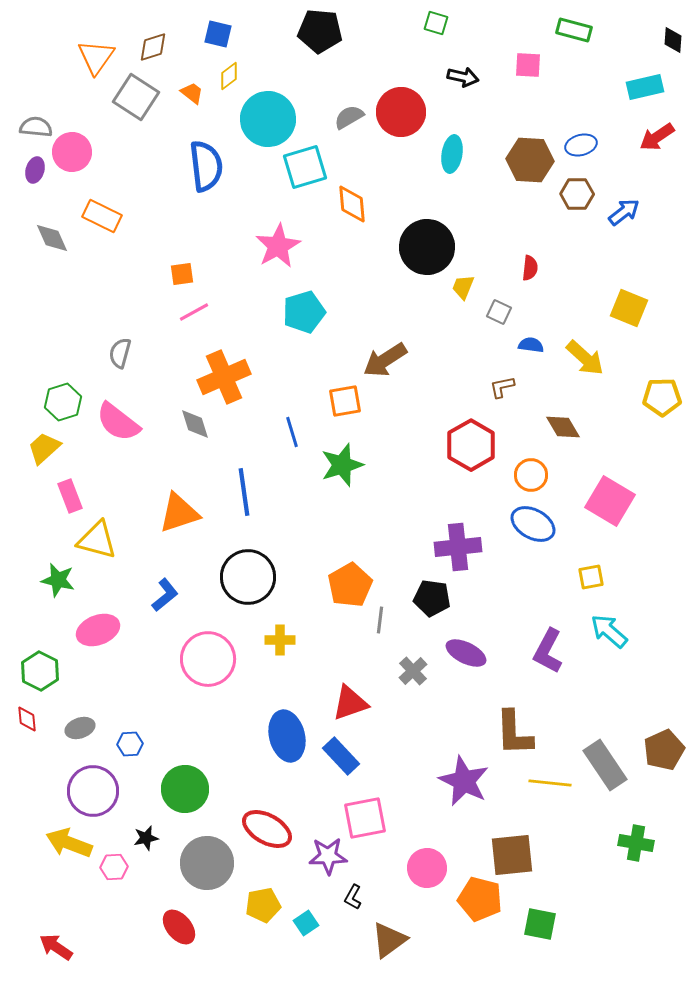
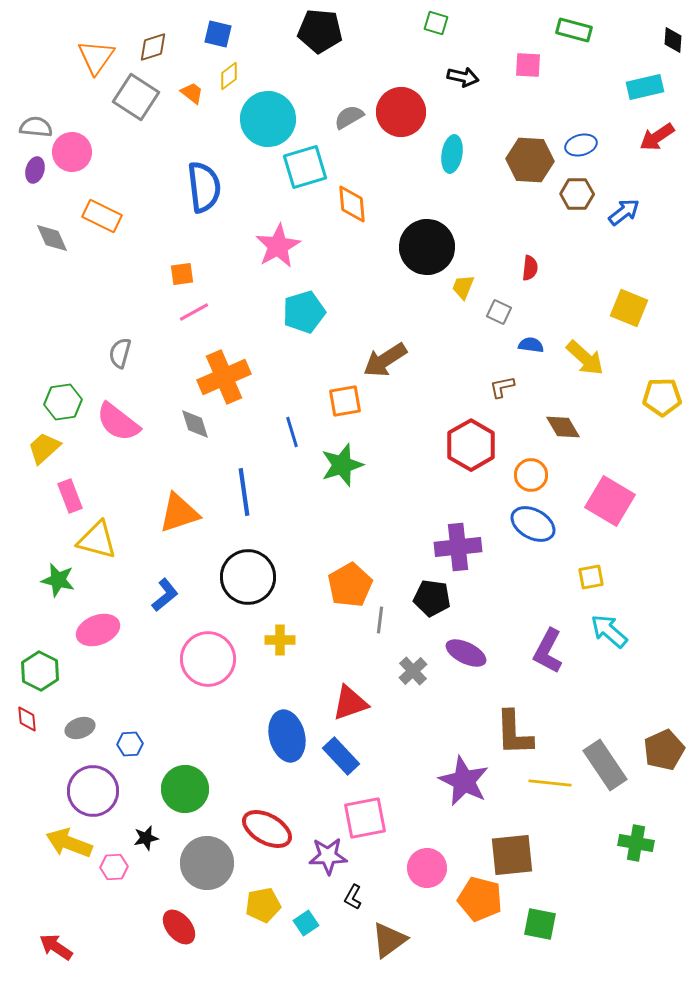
blue semicircle at (206, 166): moved 2 px left, 21 px down
green hexagon at (63, 402): rotated 9 degrees clockwise
